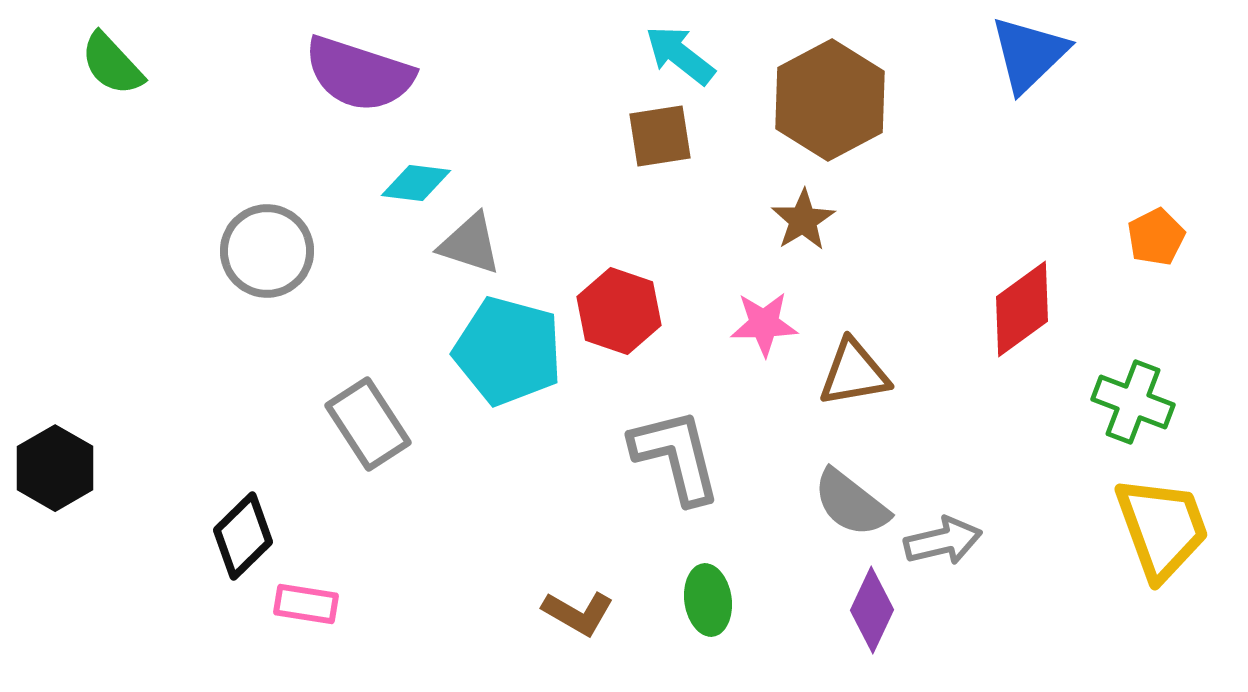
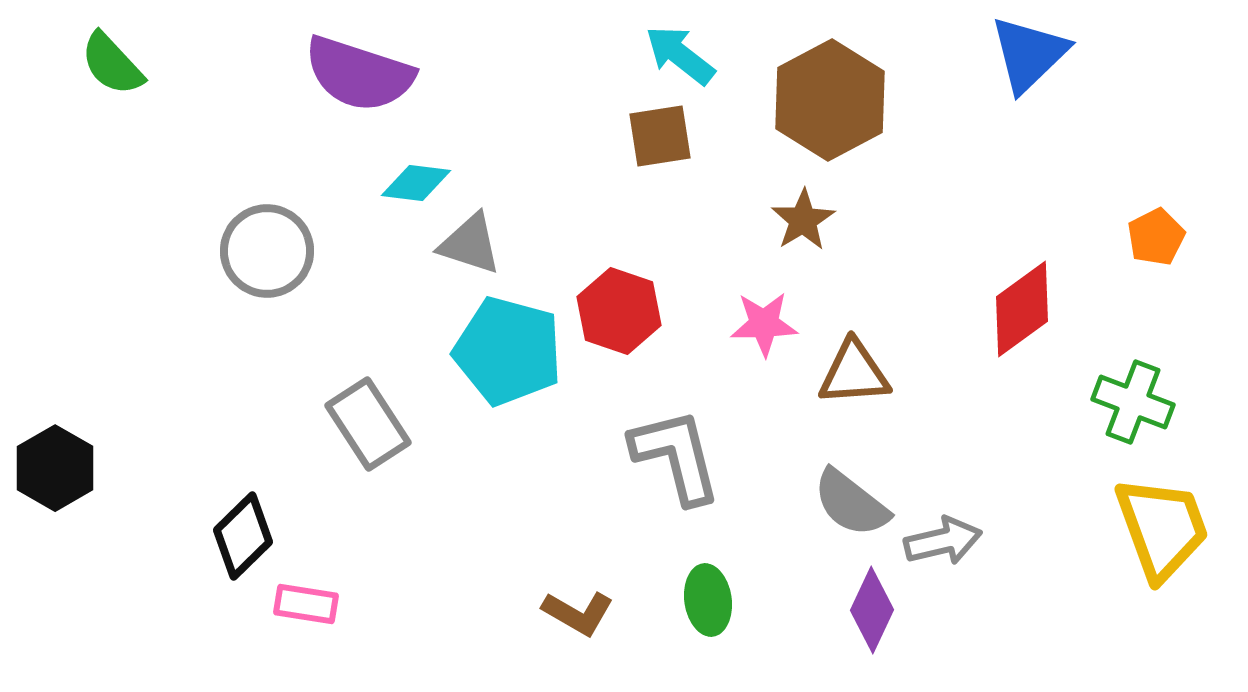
brown triangle: rotated 6 degrees clockwise
